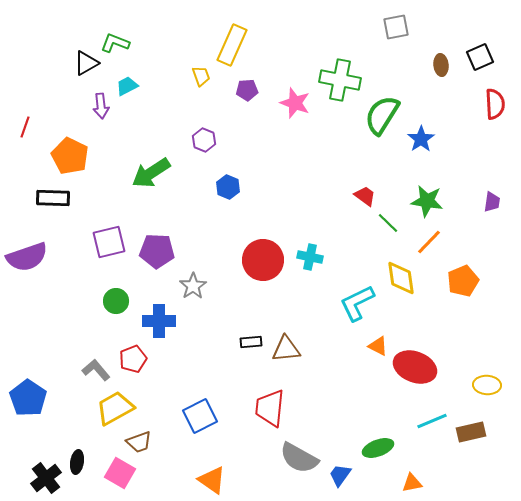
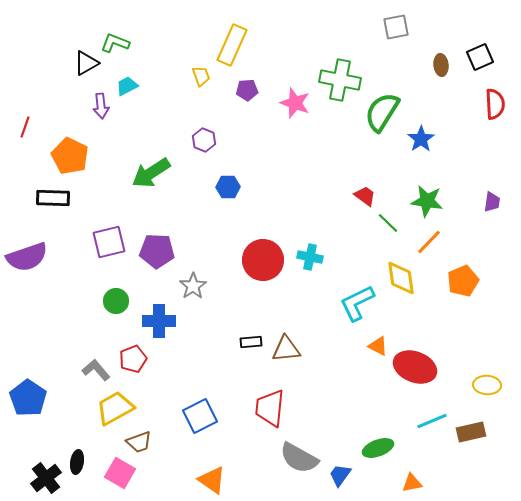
green semicircle at (382, 115): moved 3 px up
blue hexagon at (228, 187): rotated 25 degrees counterclockwise
